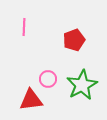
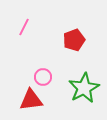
pink line: rotated 24 degrees clockwise
pink circle: moved 5 px left, 2 px up
green star: moved 2 px right, 3 px down
